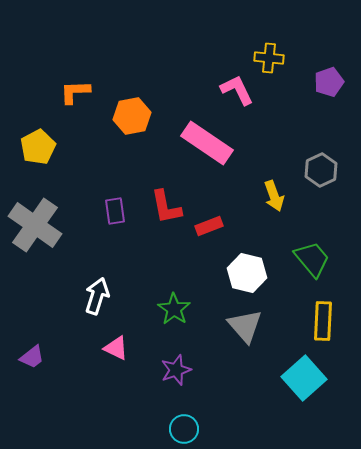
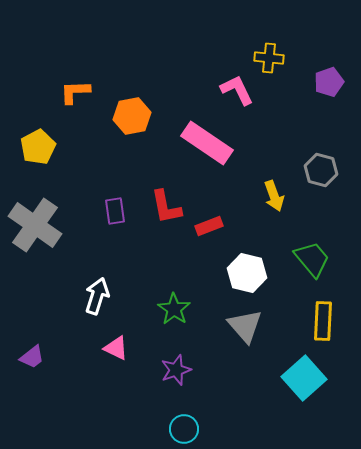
gray hexagon: rotated 20 degrees counterclockwise
